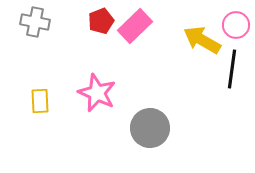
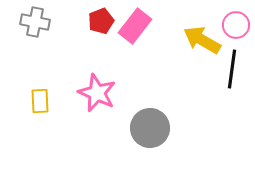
pink rectangle: rotated 8 degrees counterclockwise
